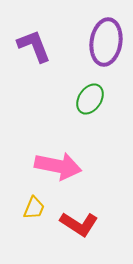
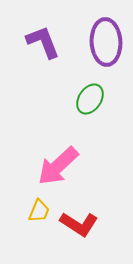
purple ellipse: rotated 12 degrees counterclockwise
purple L-shape: moved 9 px right, 4 px up
pink arrow: rotated 126 degrees clockwise
yellow trapezoid: moved 5 px right, 3 px down
